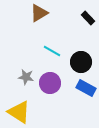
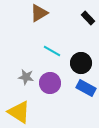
black circle: moved 1 px down
